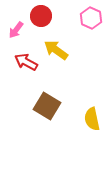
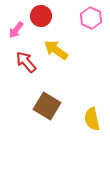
red arrow: rotated 20 degrees clockwise
